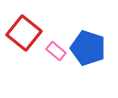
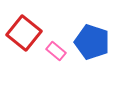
blue pentagon: moved 4 px right, 6 px up
